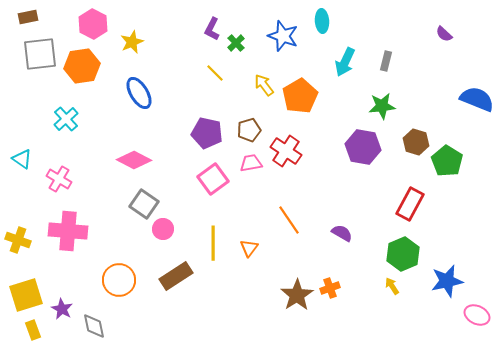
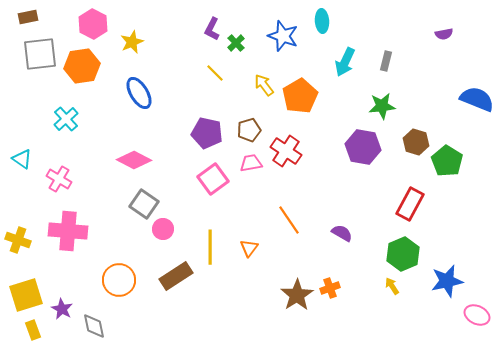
purple semicircle at (444, 34): rotated 54 degrees counterclockwise
yellow line at (213, 243): moved 3 px left, 4 px down
